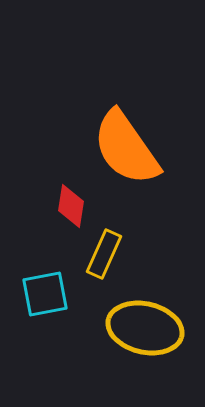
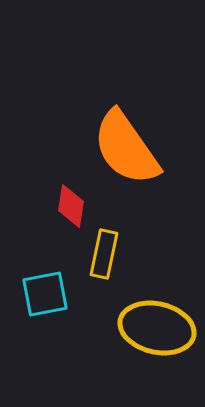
yellow rectangle: rotated 12 degrees counterclockwise
yellow ellipse: moved 12 px right
